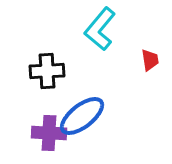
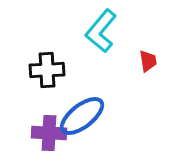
cyan L-shape: moved 1 px right, 2 px down
red trapezoid: moved 2 px left, 1 px down
black cross: moved 1 px up
